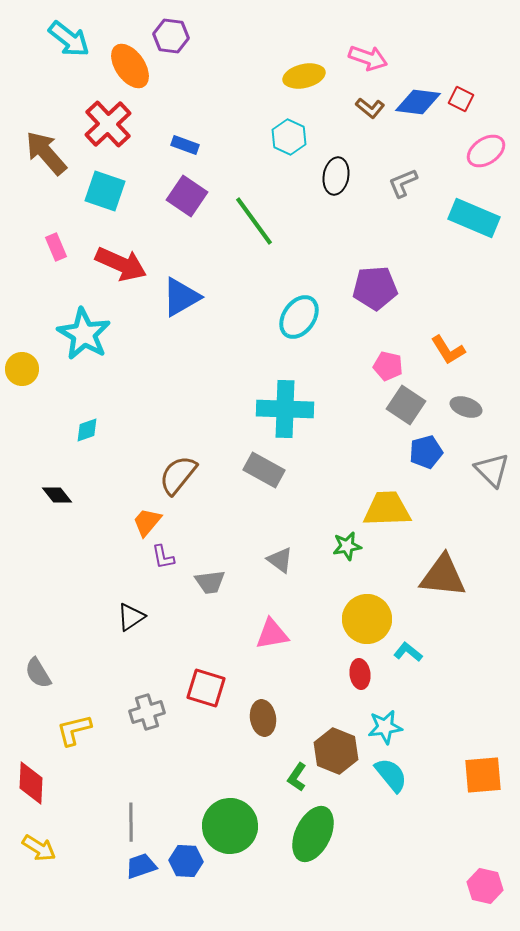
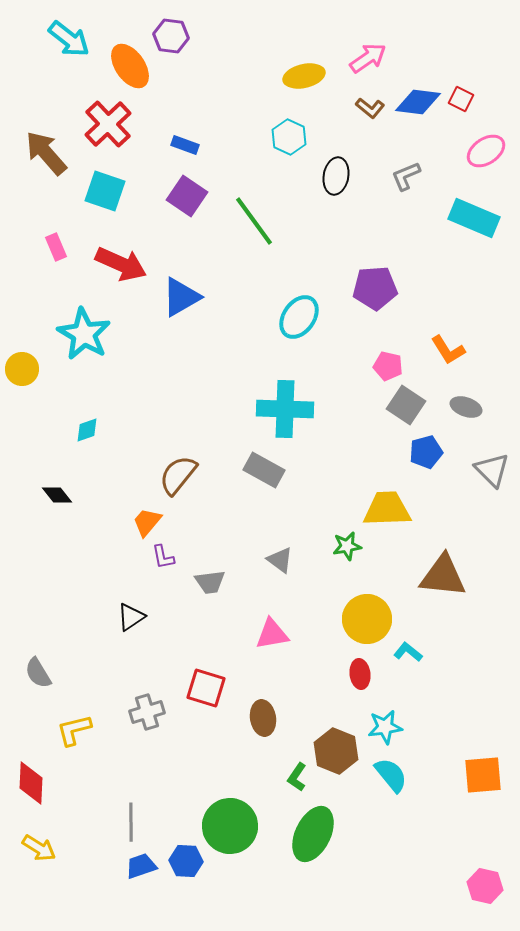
pink arrow at (368, 58): rotated 54 degrees counterclockwise
gray L-shape at (403, 183): moved 3 px right, 7 px up
